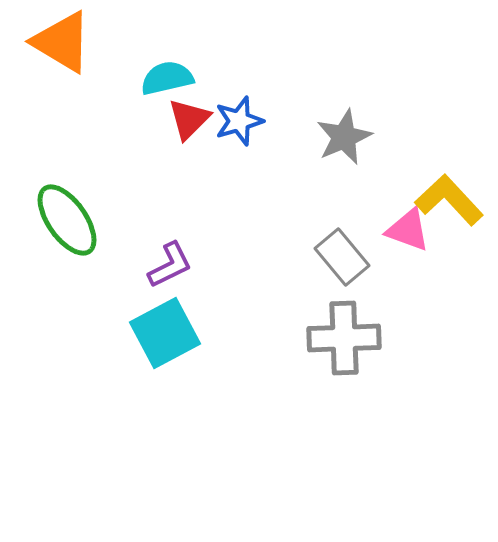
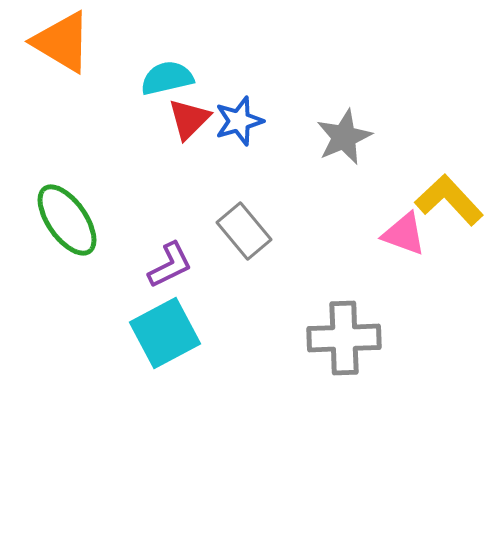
pink triangle: moved 4 px left, 4 px down
gray rectangle: moved 98 px left, 26 px up
